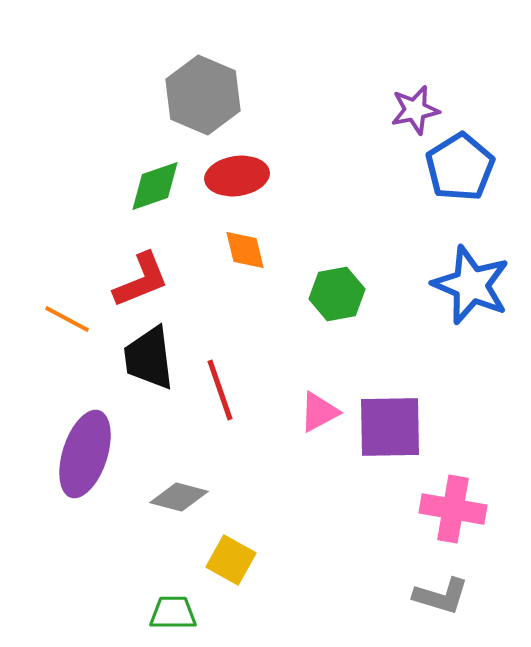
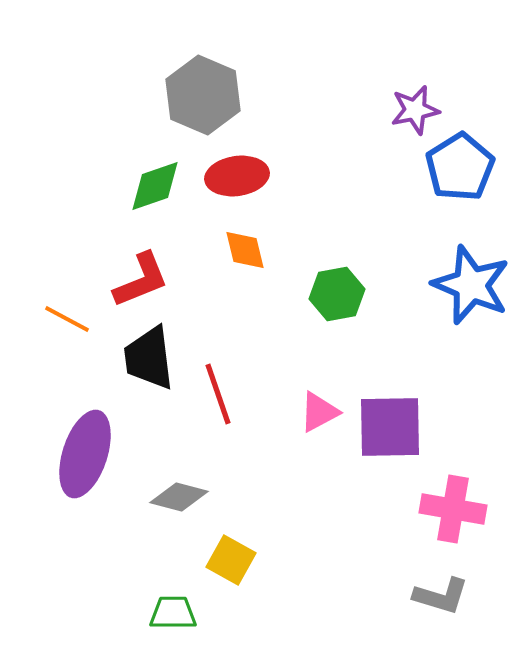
red line: moved 2 px left, 4 px down
